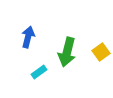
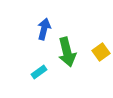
blue arrow: moved 16 px right, 8 px up
green arrow: rotated 28 degrees counterclockwise
